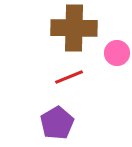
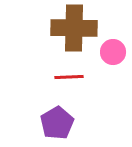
pink circle: moved 4 px left, 1 px up
red line: rotated 20 degrees clockwise
